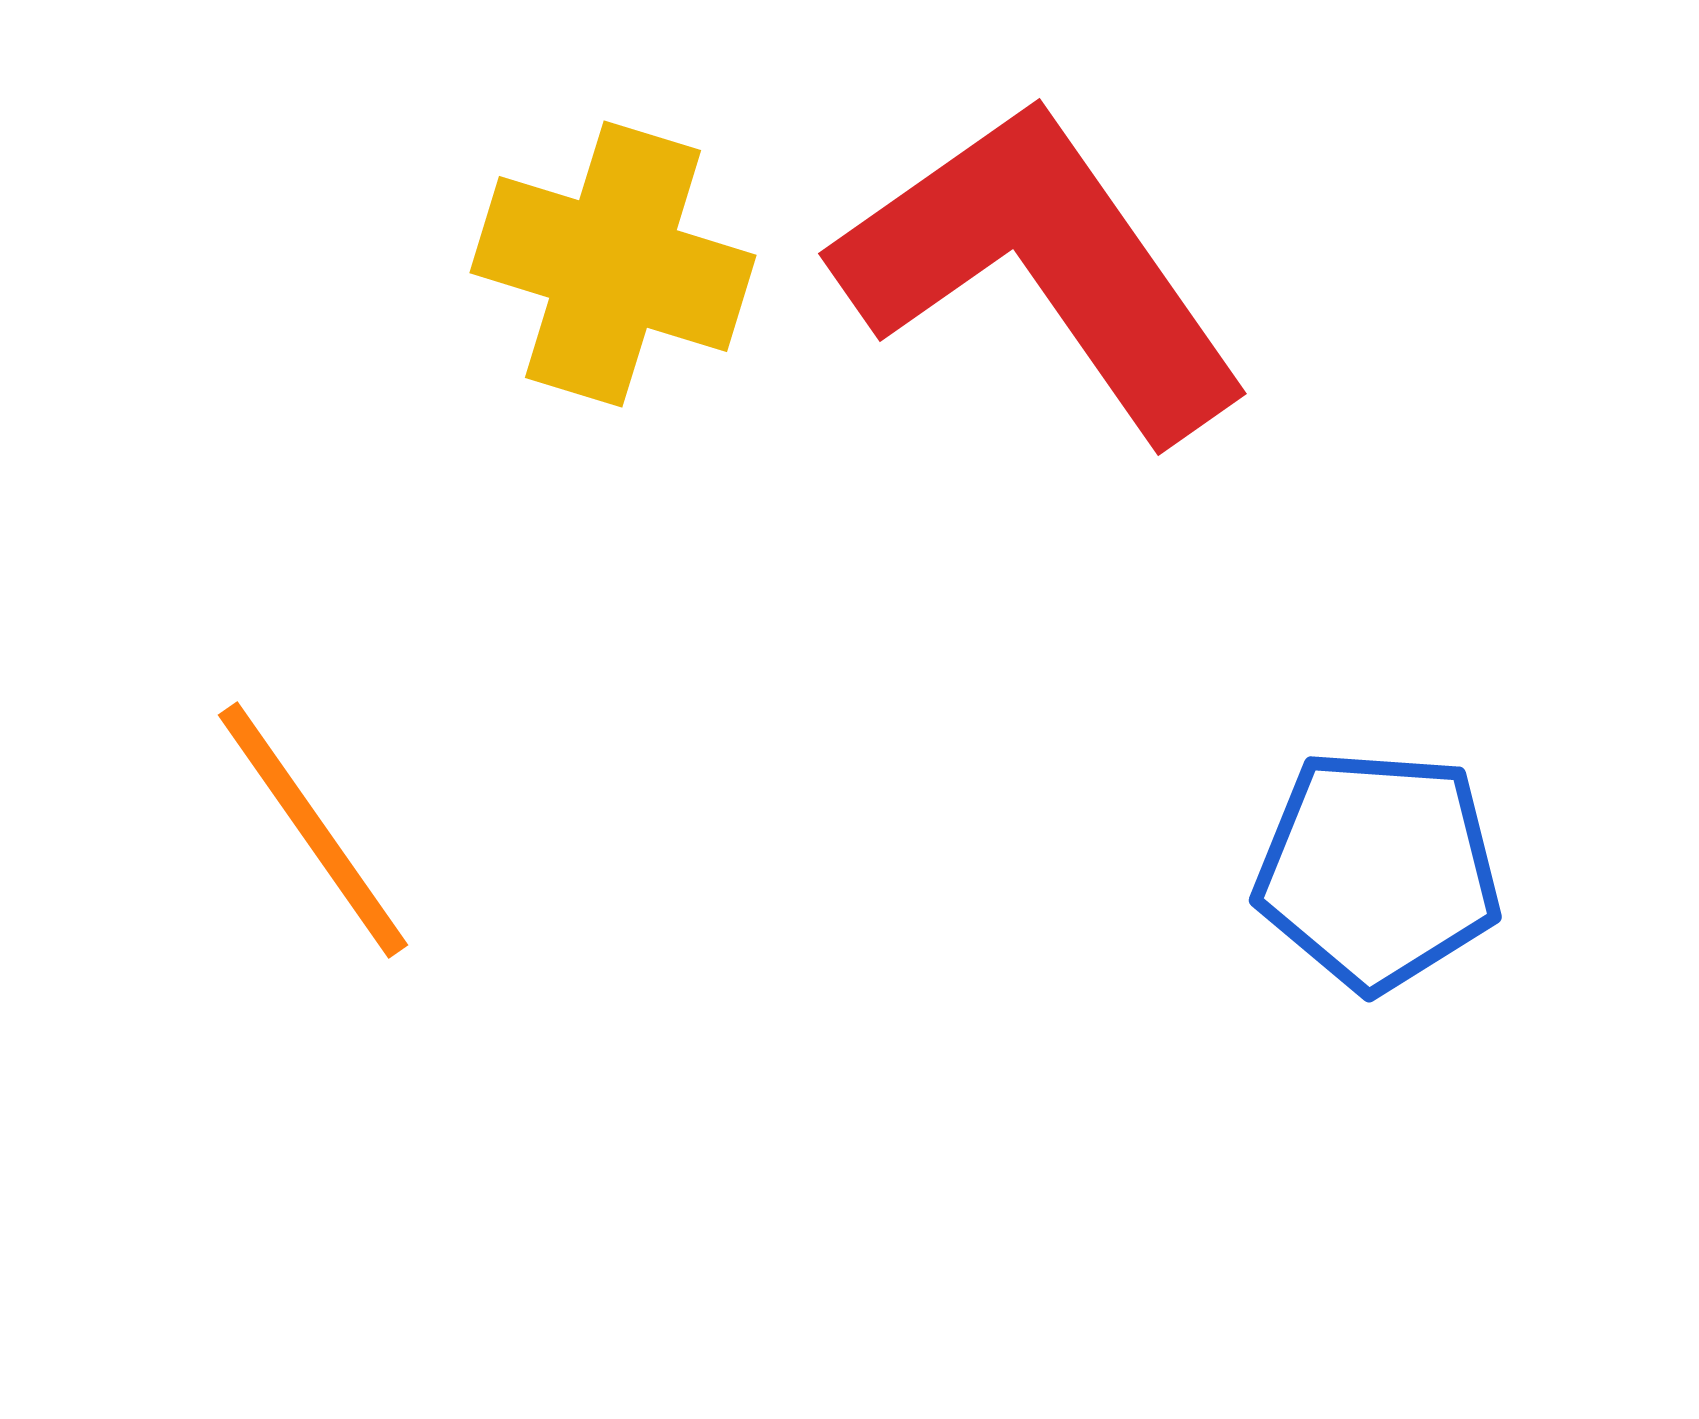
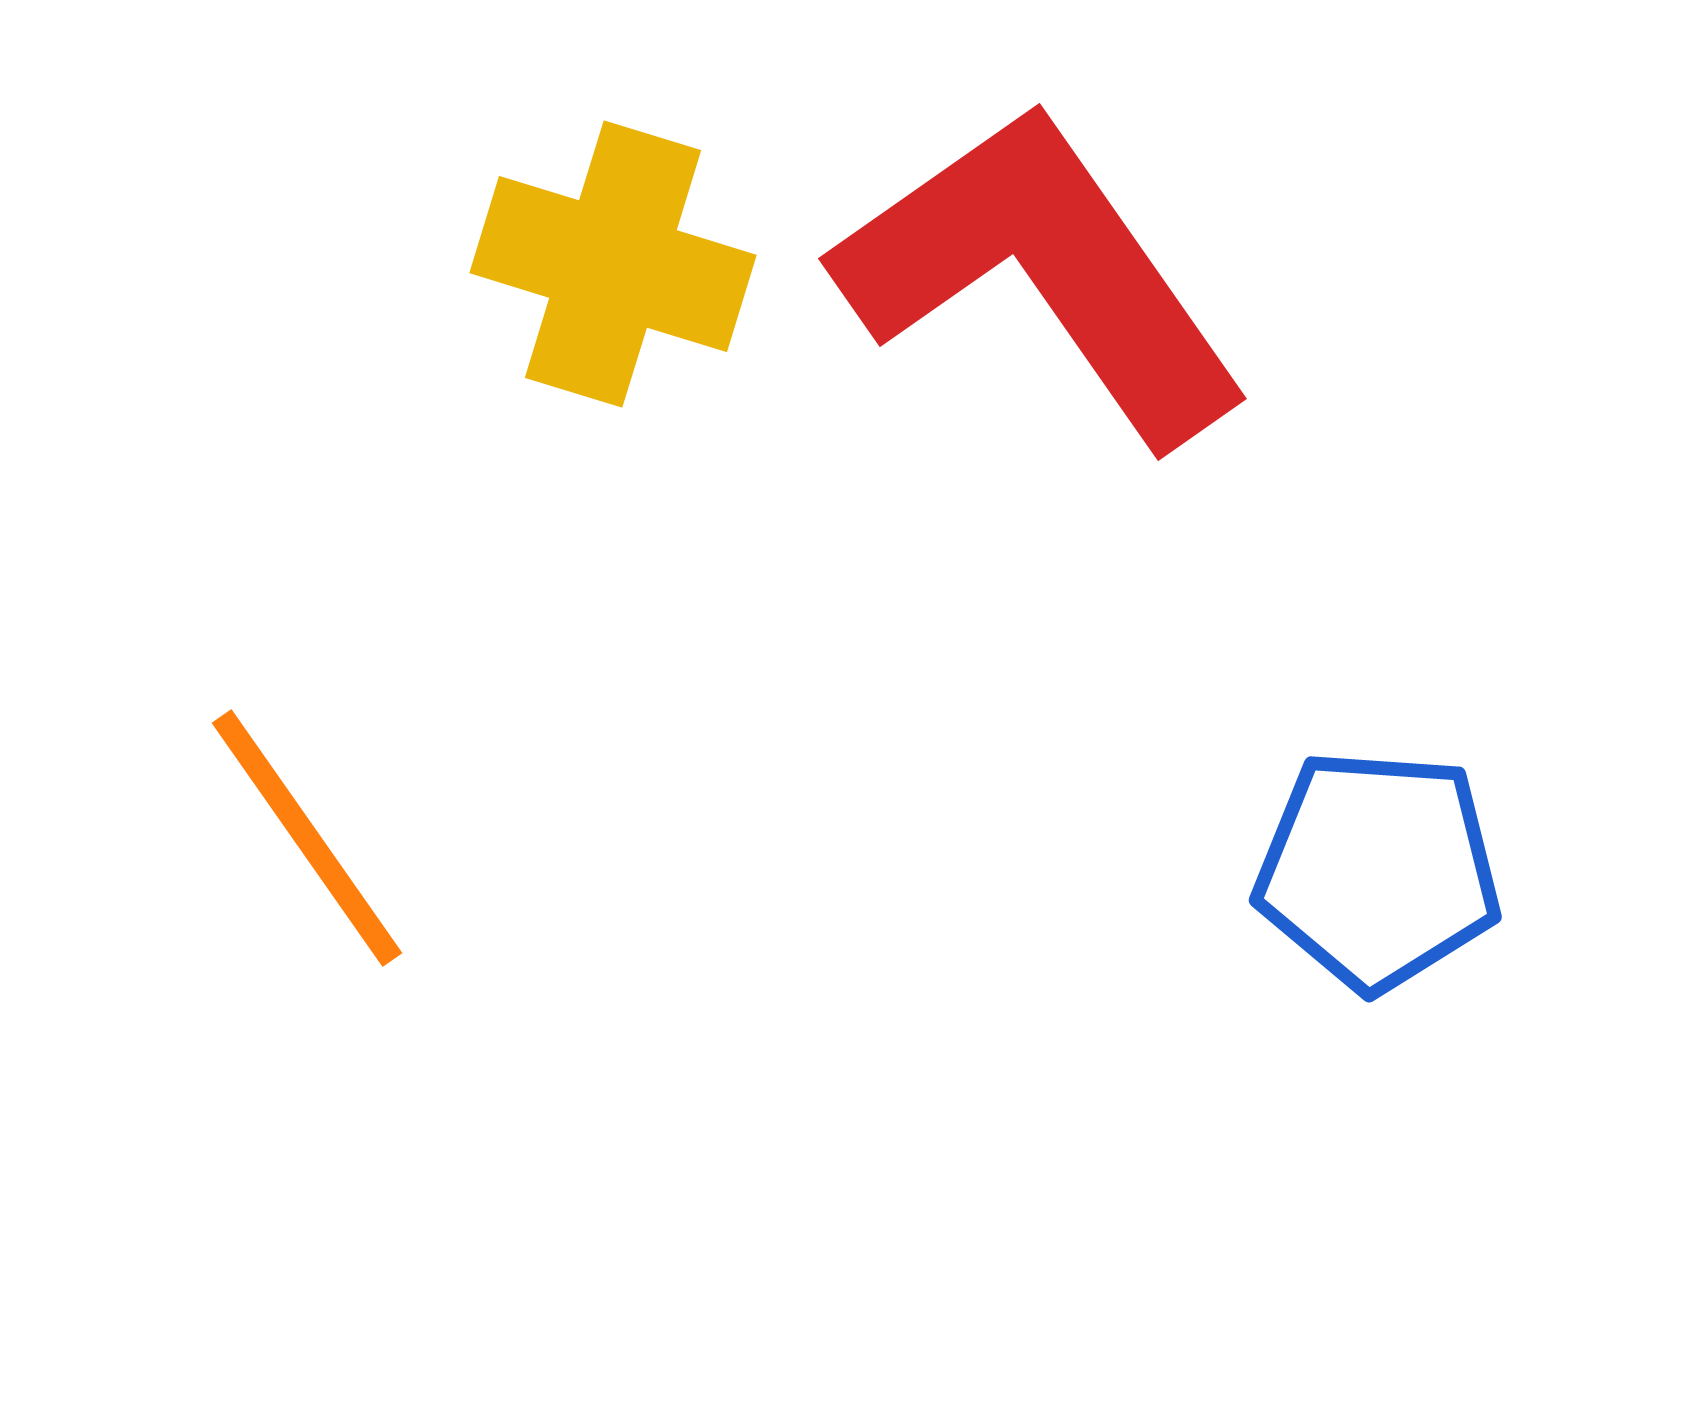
red L-shape: moved 5 px down
orange line: moved 6 px left, 8 px down
